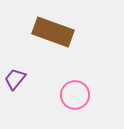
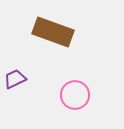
purple trapezoid: rotated 25 degrees clockwise
